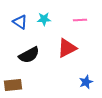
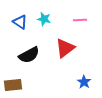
cyan star: rotated 16 degrees clockwise
red triangle: moved 2 px left; rotated 10 degrees counterclockwise
blue star: moved 2 px left; rotated 16 degrees counterclockwise
